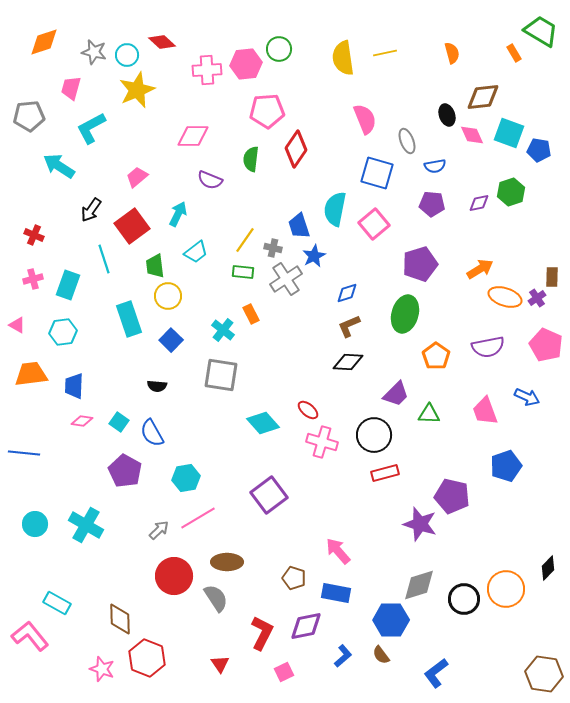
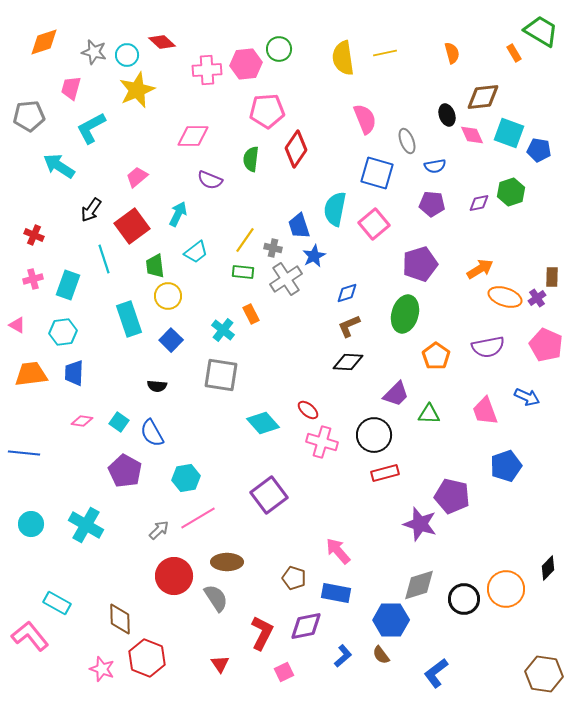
blue trapezoid at (74, 386): moved 13 px up
cyan circle at (35, 524): moved 4 px left
